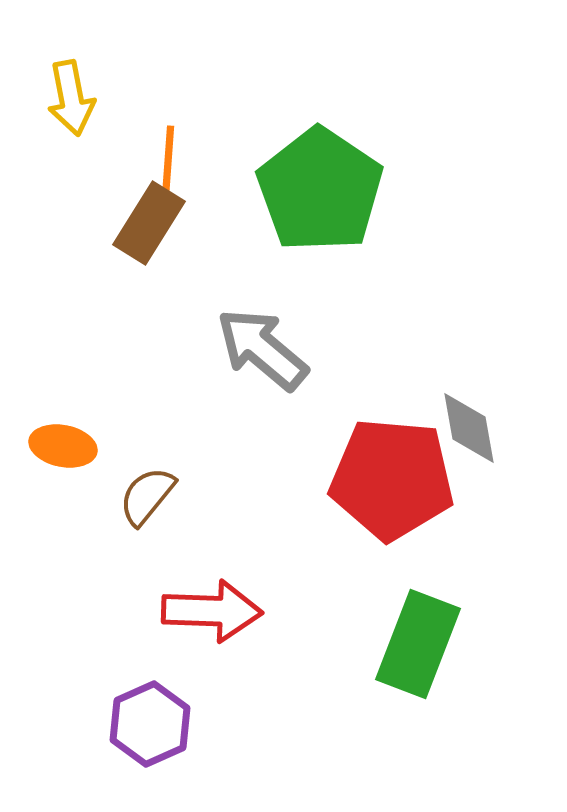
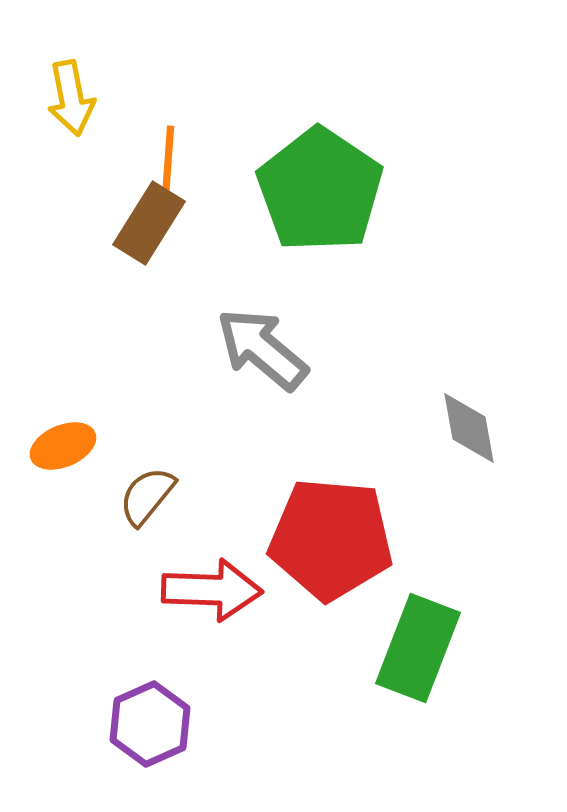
orange ellipse: rotated 34 degrees counterclockwise
red pentagon: moved 61 px left, 60 px down
red arrow: moved 21 px up
green rectangle: moved 4 px down
